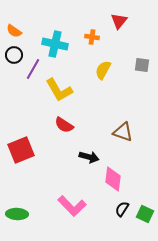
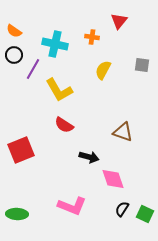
pink diamond: rotated 25 degrees counterclockwise
pink L-shape: rotated 24 degrees counterclockwise
